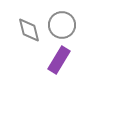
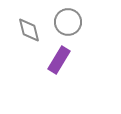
gray circle: moved 6 px right, 3 px up
